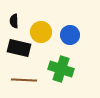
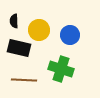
yellow circle: moved 2 px left, 2 px up
